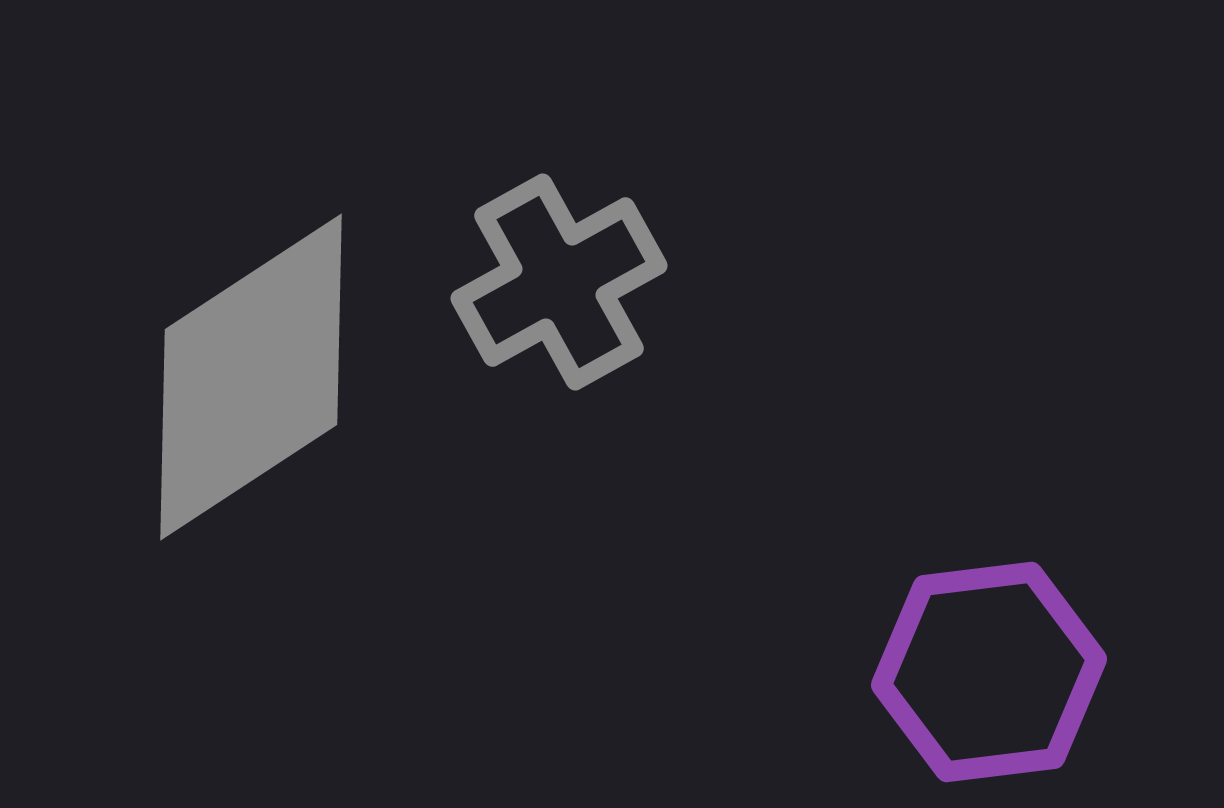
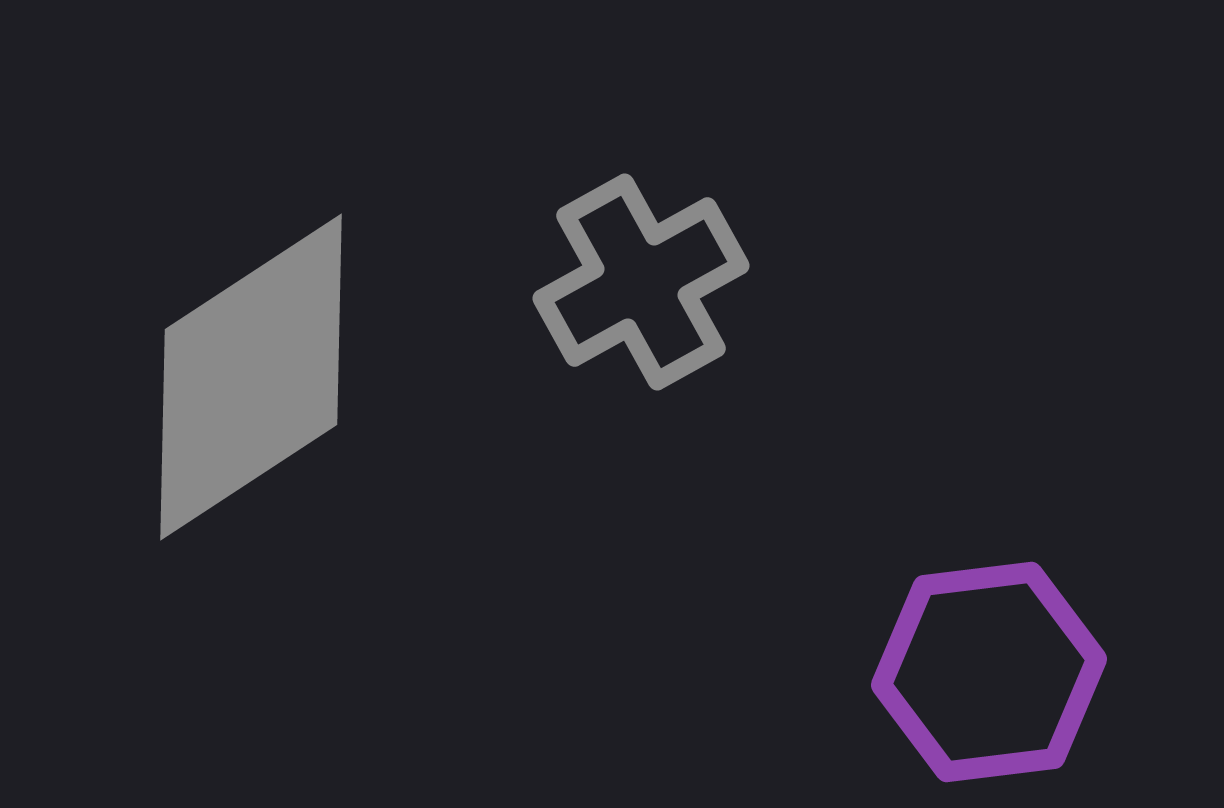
gray cross: moved 82 px right
